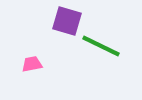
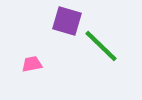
green line: rotated 18 degrees clockwise
